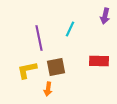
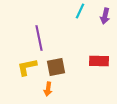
cyan line: moved 10 px right, 18 px up
yellow L-shape: moved 3 px up
